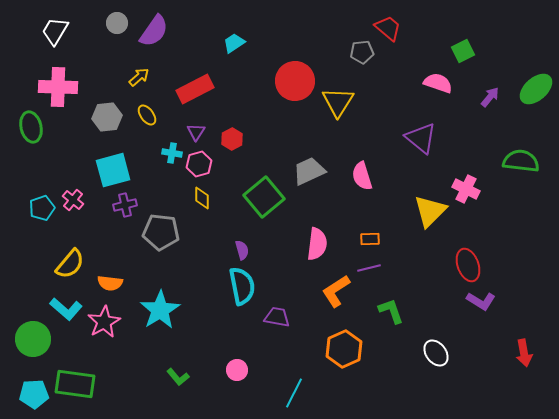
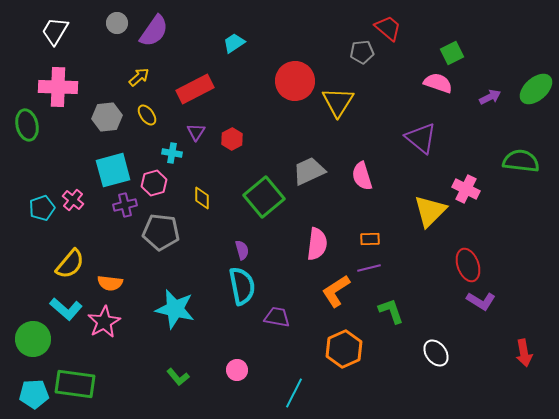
green square at (463, 51): moved 11 px left, 2 px down
purple arrow at (490, 97): rotated 25 degrees clockwise
green ellipse at (31, 127): moved 4 px left, 2 px up
pink hexagon at (199, 164): moved 45 px left, 19 px down
cyan star at (160, 310): moved 15 px right, 1 px up; rotated 27 degrees counterclockwise
